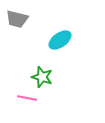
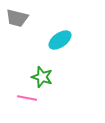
gray trapezoid: moved 1 px up
